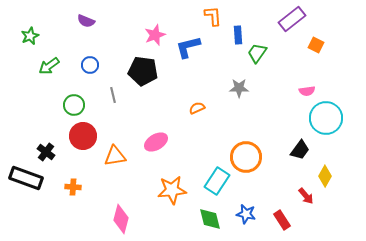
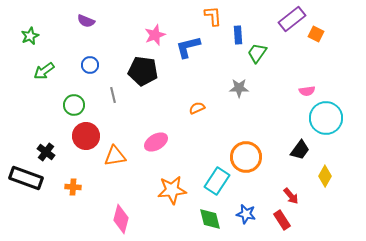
orange square: moved 11 px up
green arrow: moved 5 px left, 5 px down
red circle: moved 3 px right
red arrow: moved 15 px left
